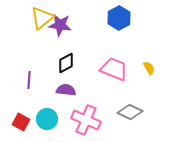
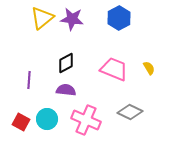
purple star: moved 12 px right, 6 px up
